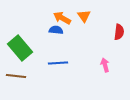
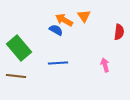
orange arrow: moved 2 px right, 2 px down
blue semicircle: rotated 24 degrees clockwise
green rectangle: moved 1 px left
